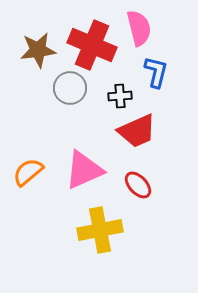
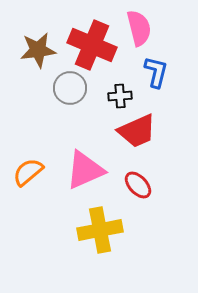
pink triangle: moved 1 px right
